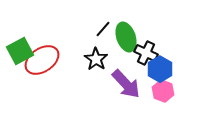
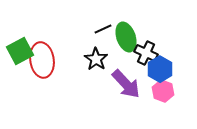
black line: rotated 24 degrees clockwise
red ellipse: rotated 64 degrees counterclockwise
